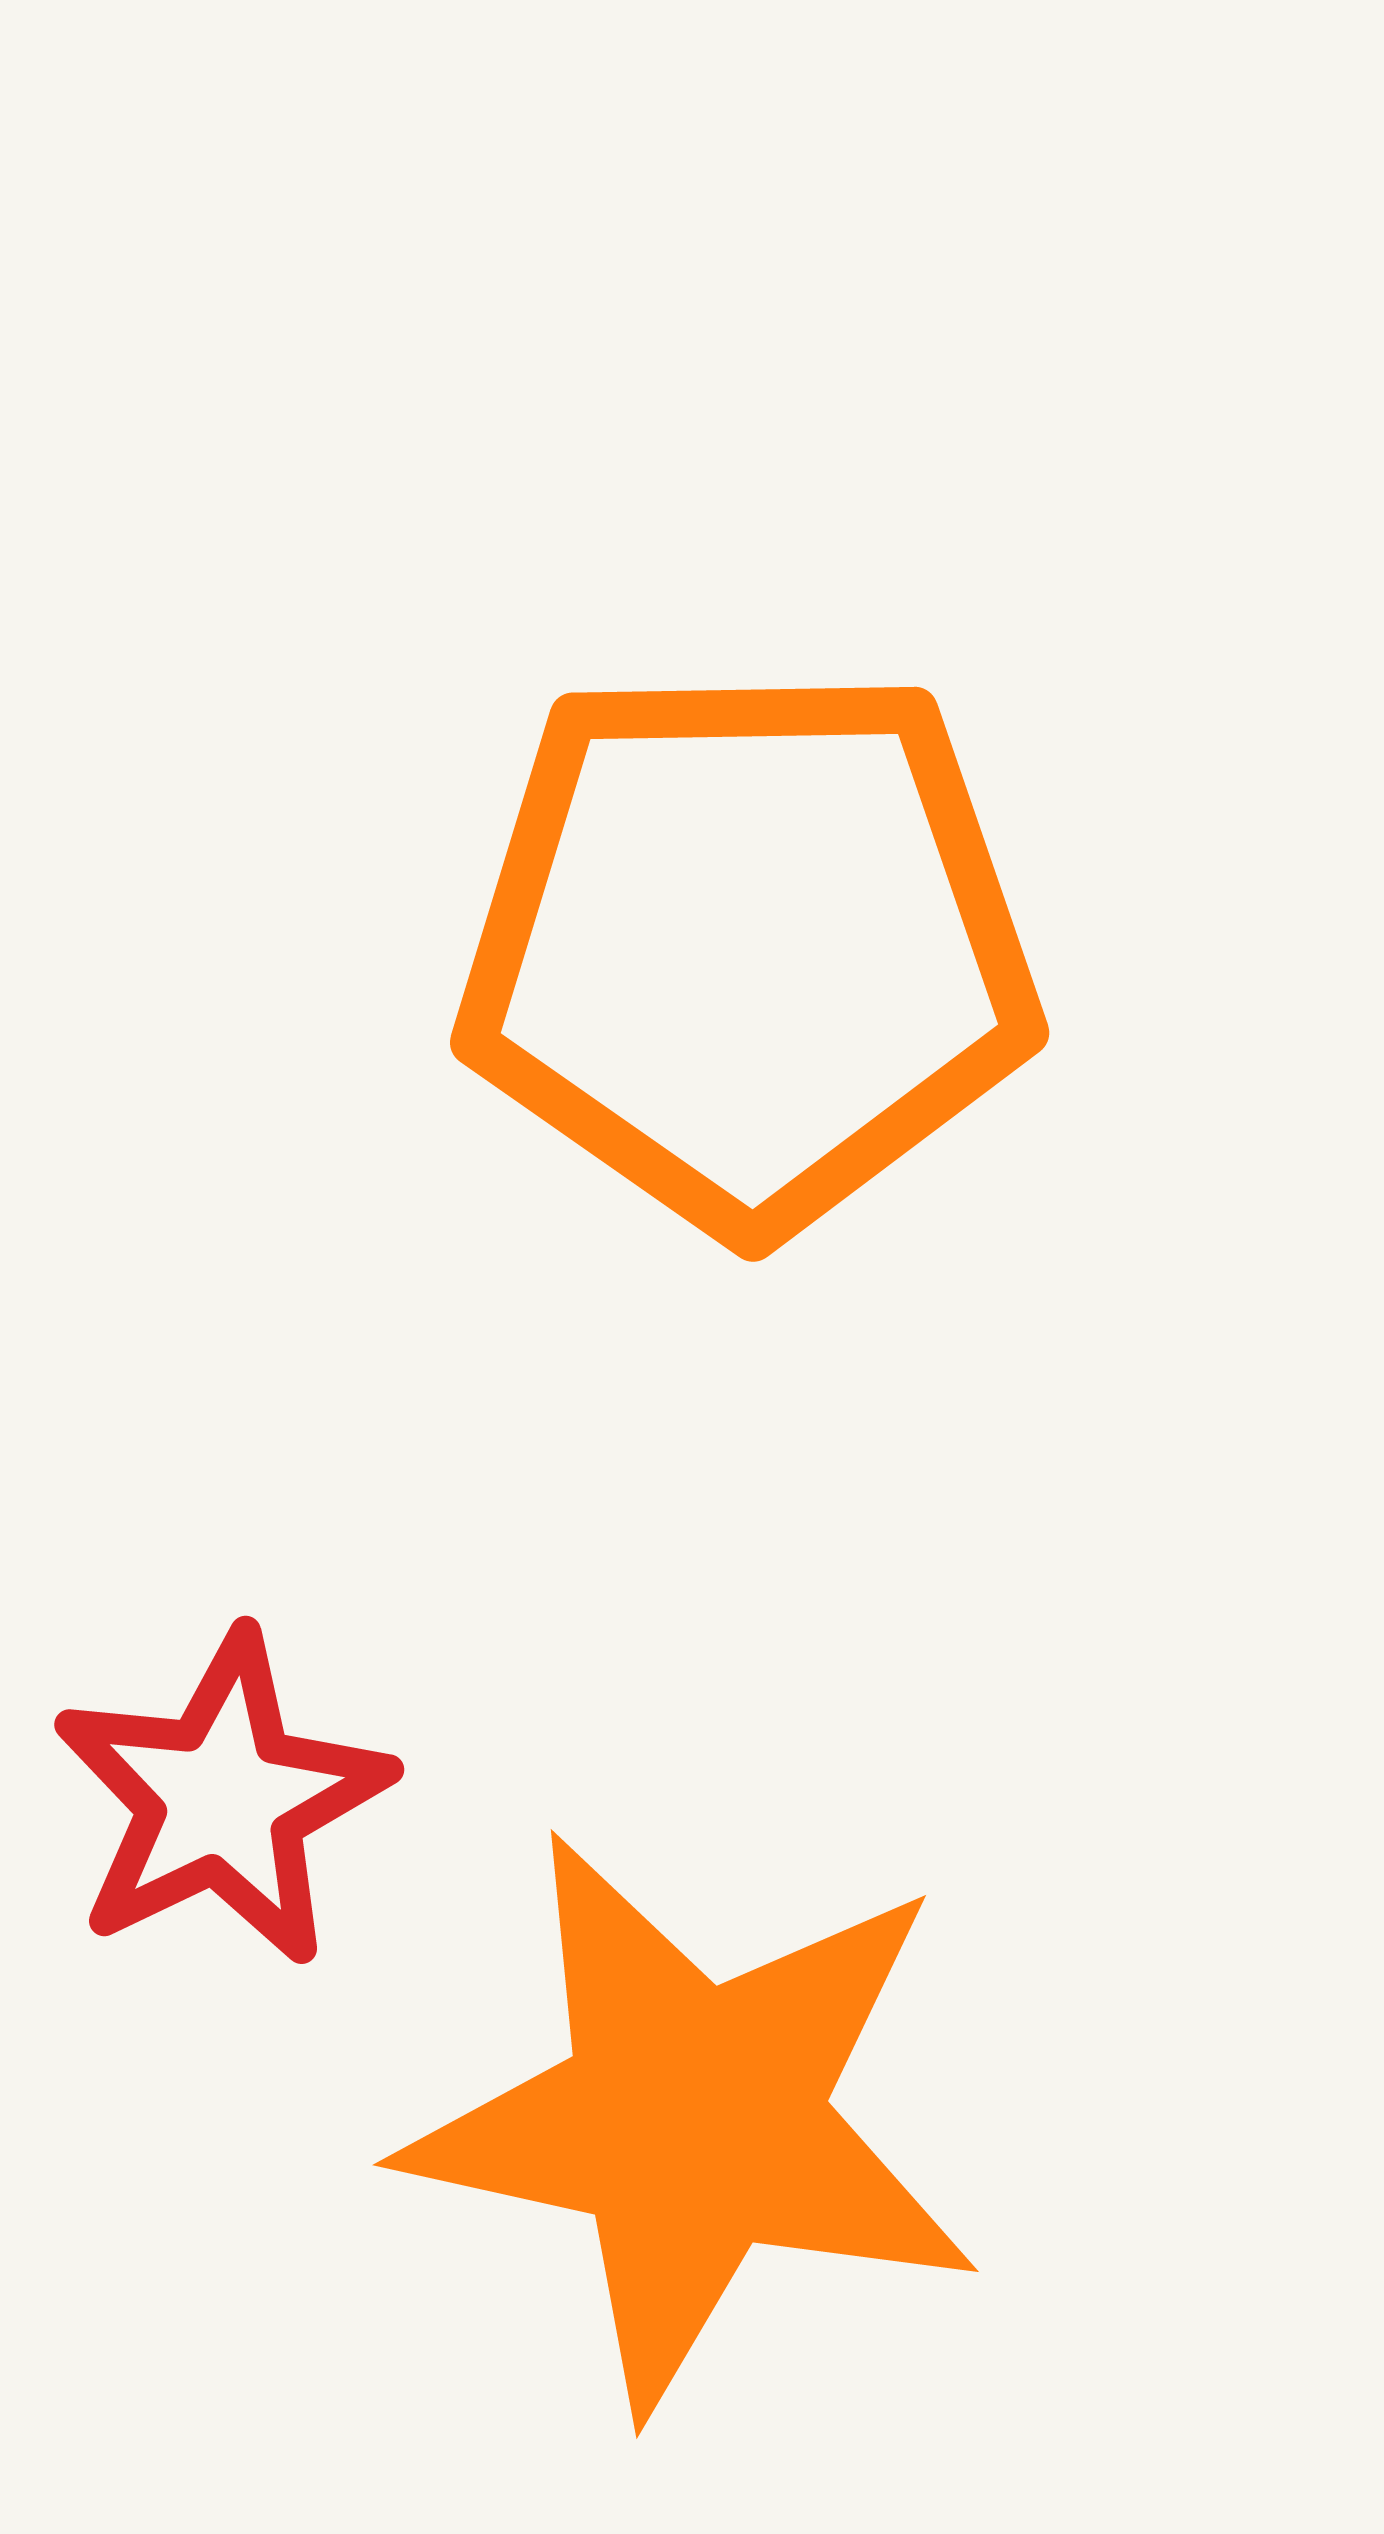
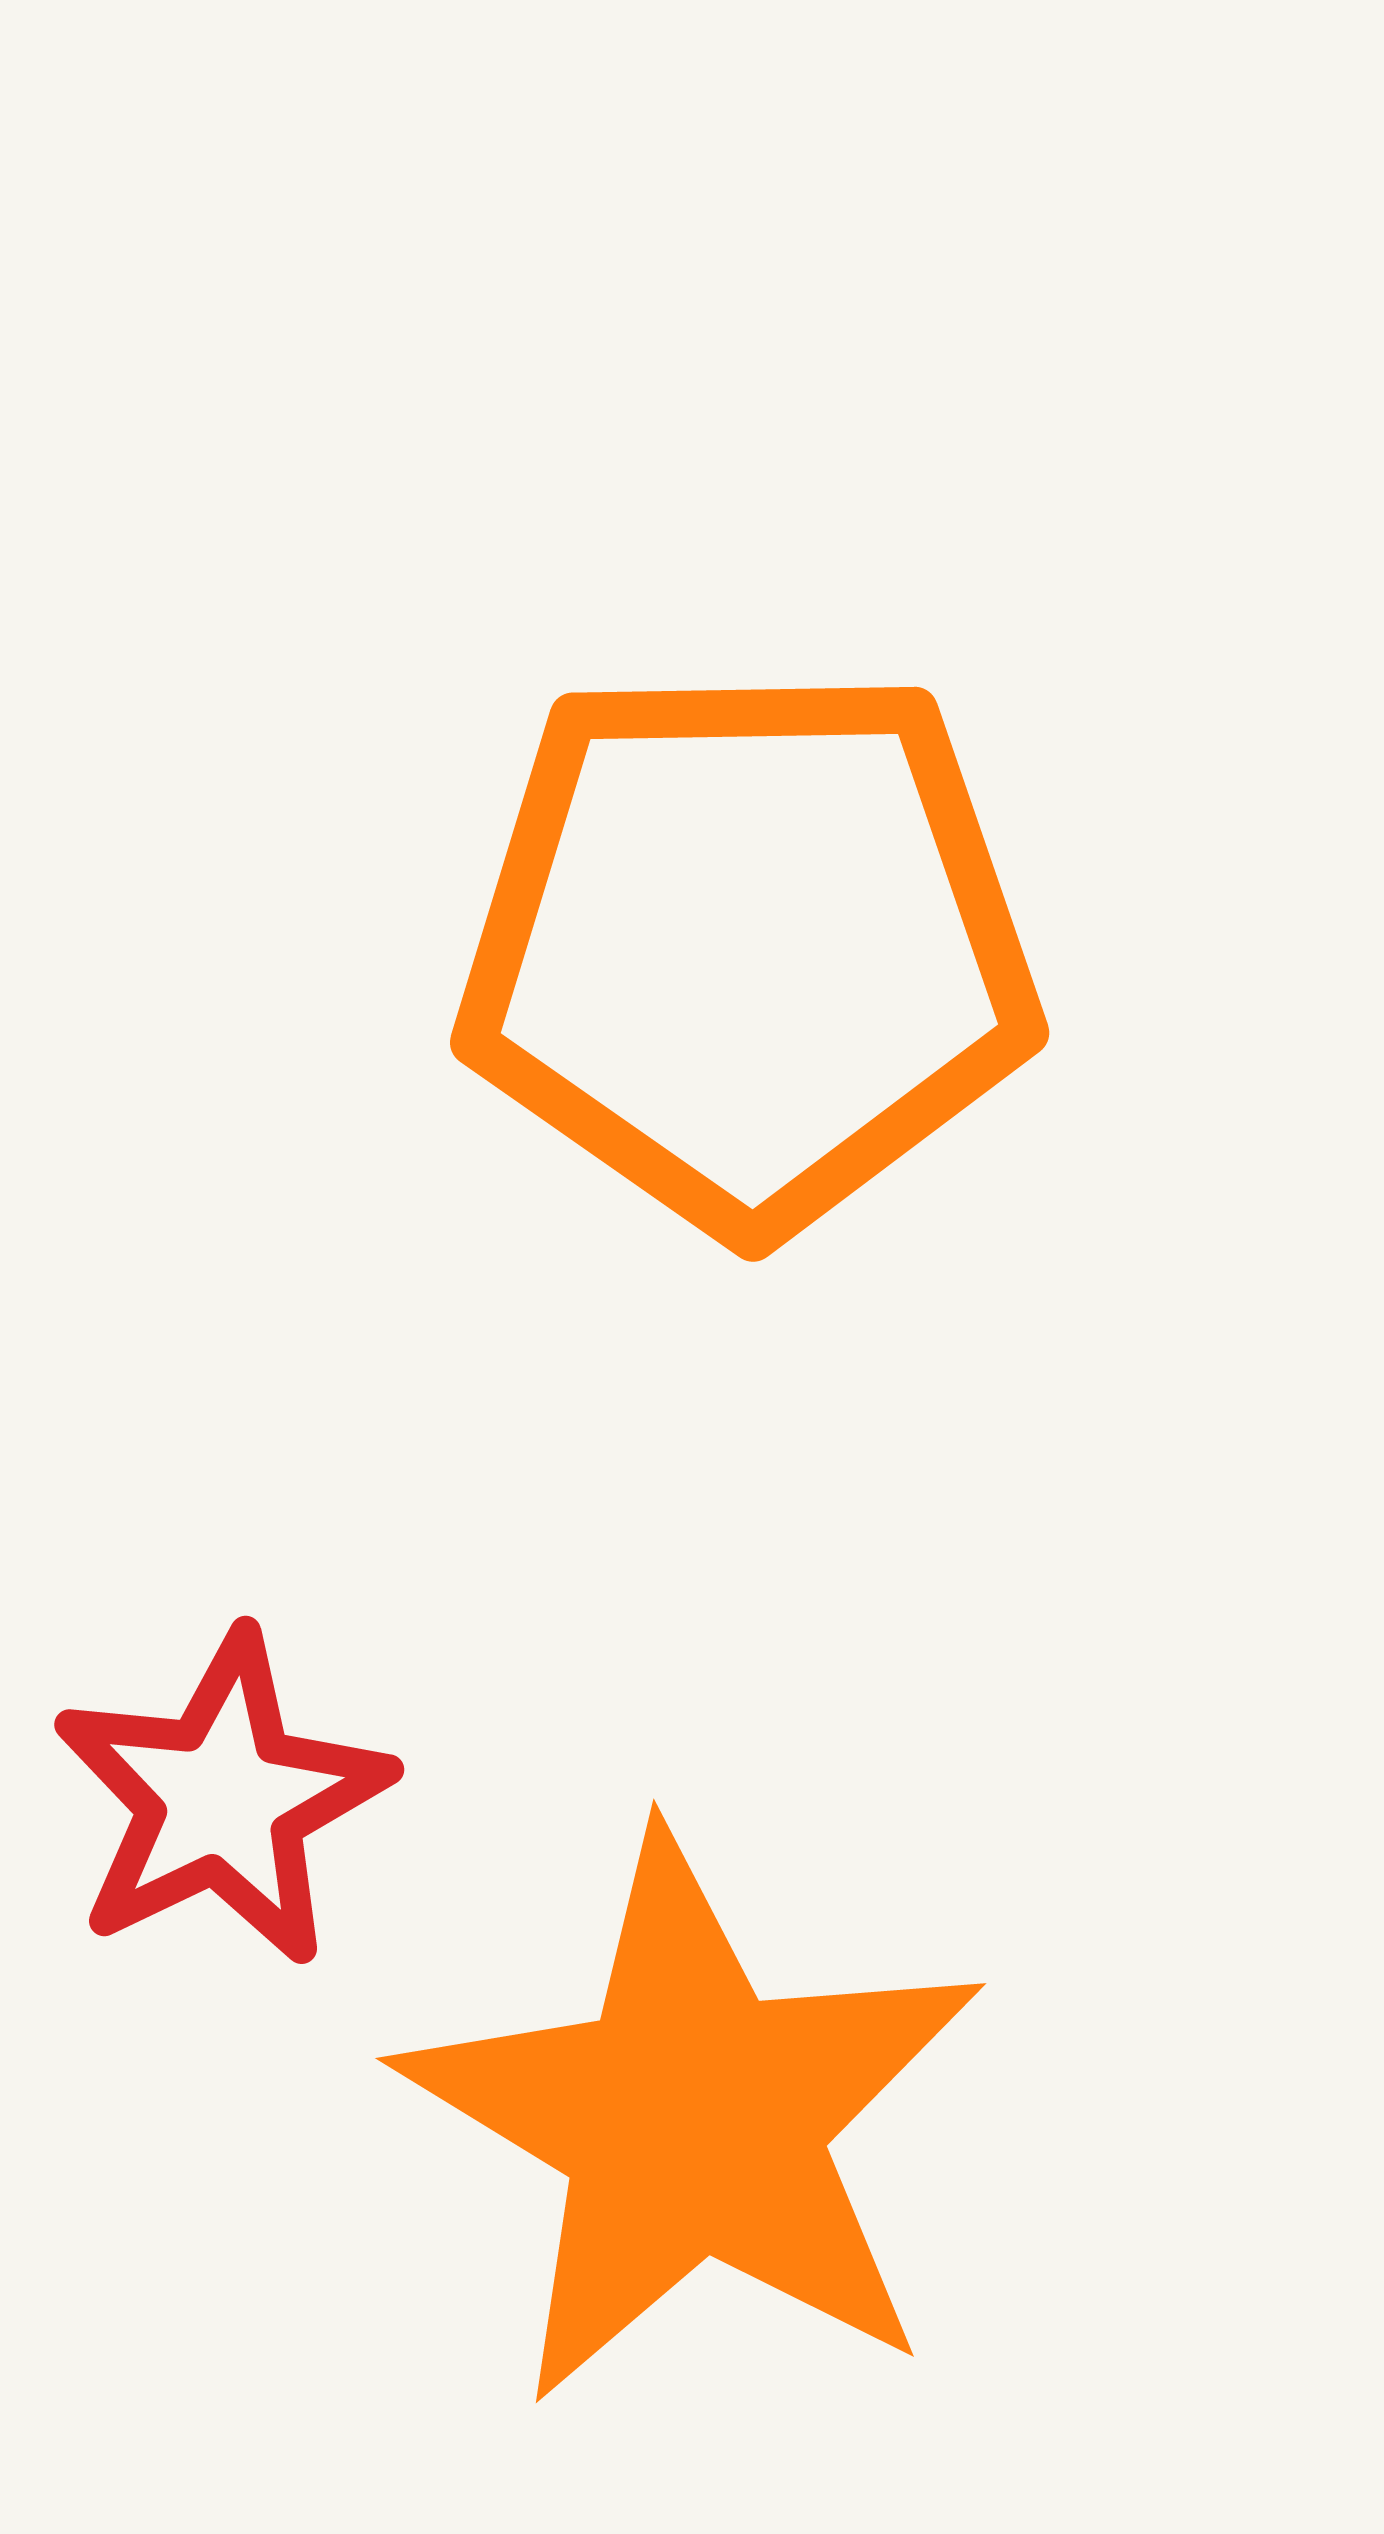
orange star: rotated 19 degrees clockwise
